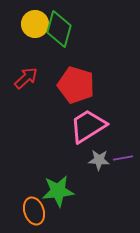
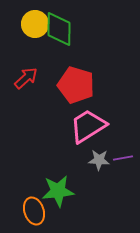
green diamond: rotated 15 degrees counterclockwise
